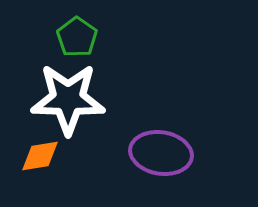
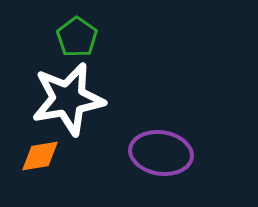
white star: rotated 12 degrees counterclockwise
